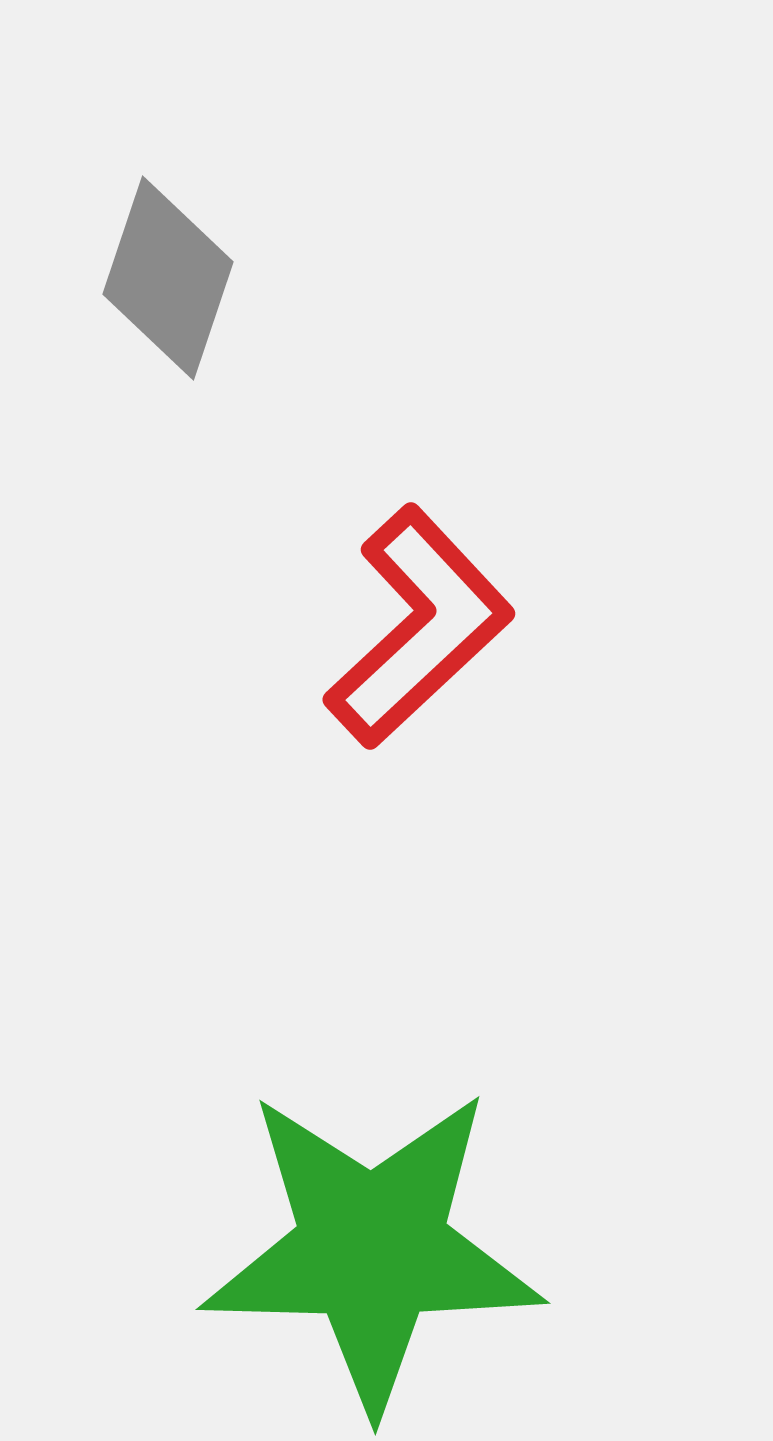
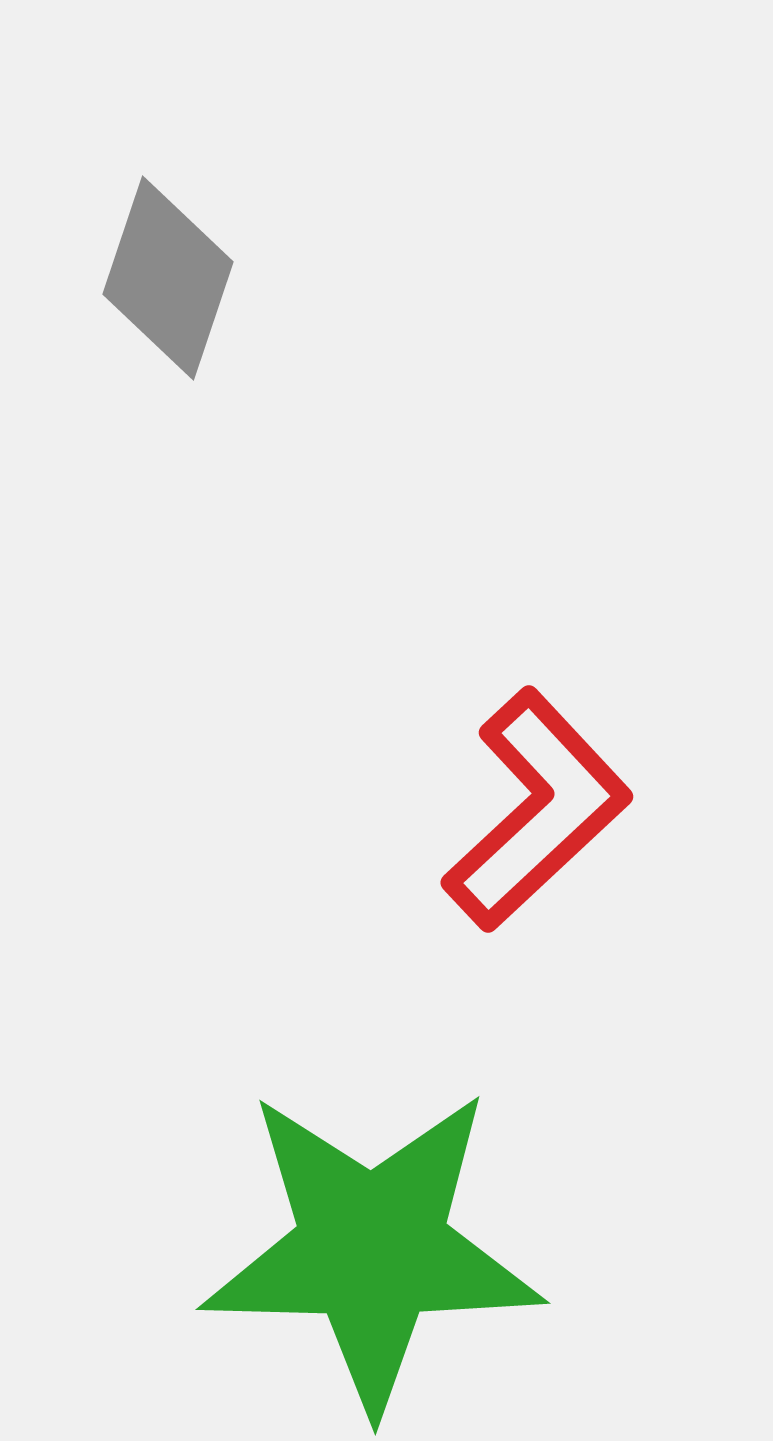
red L-shape: moved 118 px right, 183 px down
